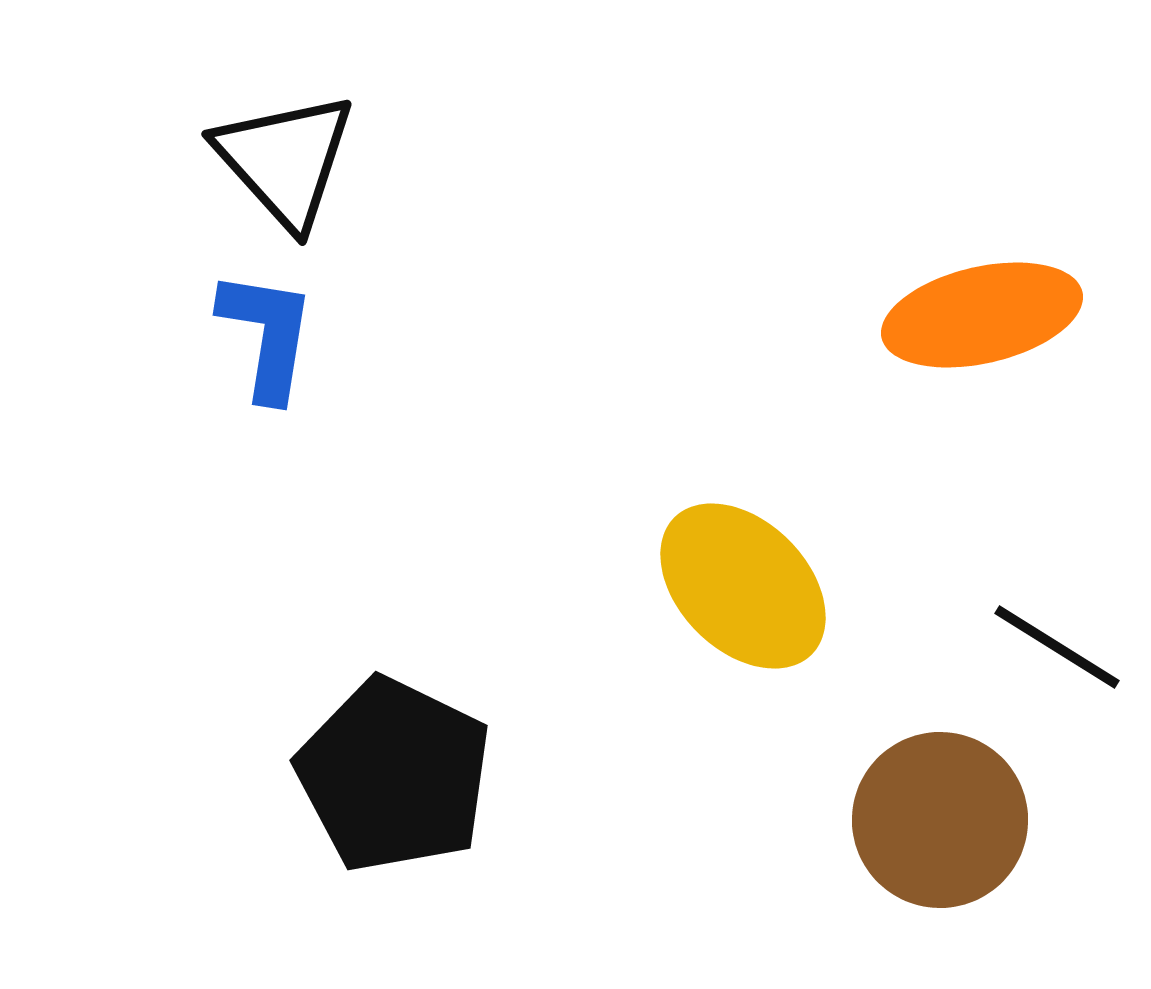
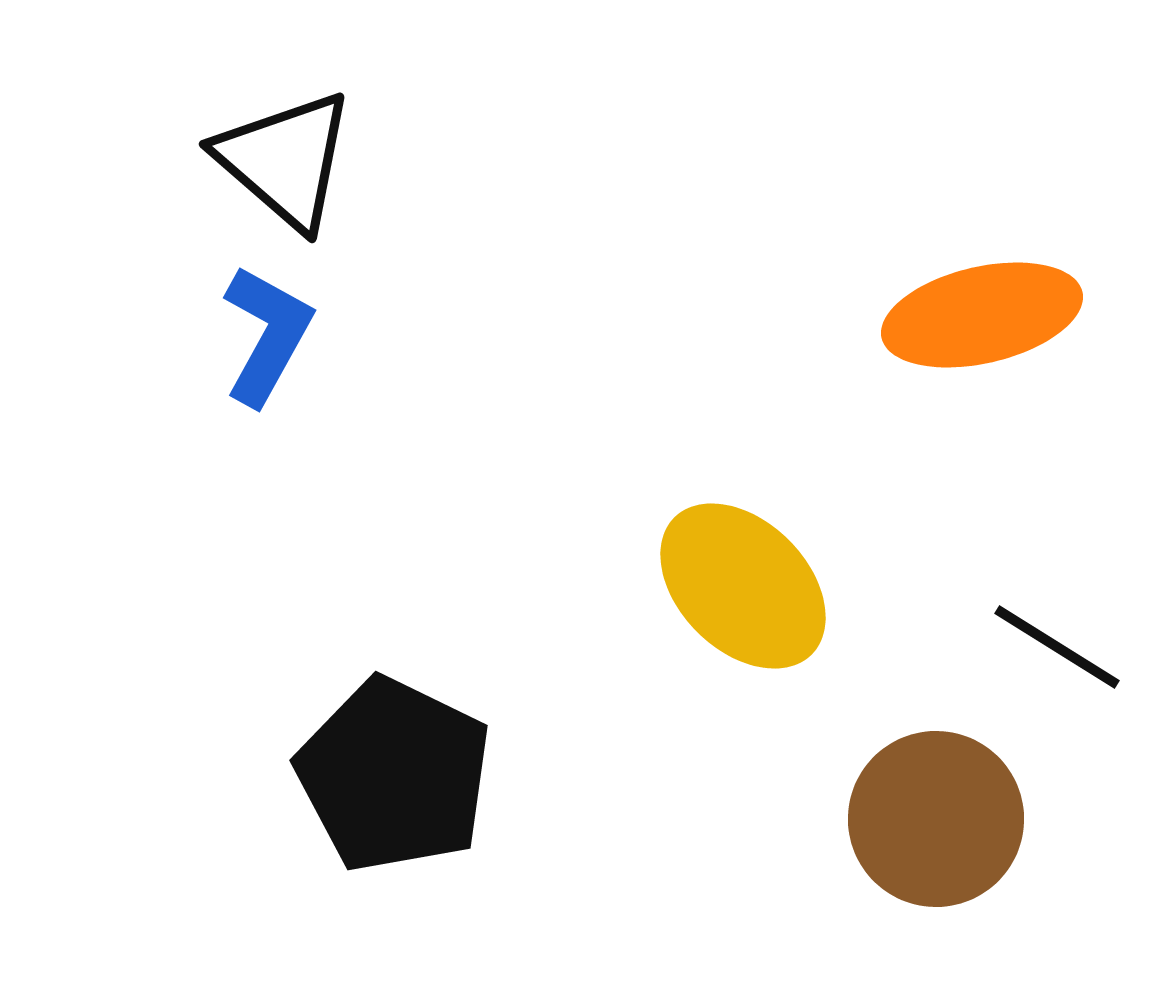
black triangle: rotated 7 degrees counterclockwise
blue L-shape: rotated 20 degrees clockwise
brown circle: moved 4 px left, 1 px up
